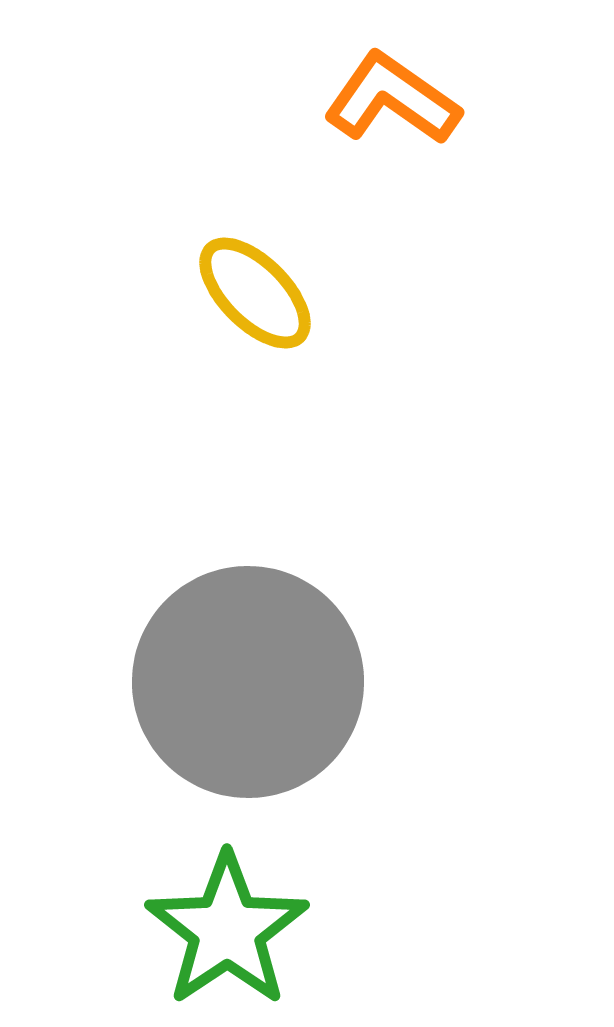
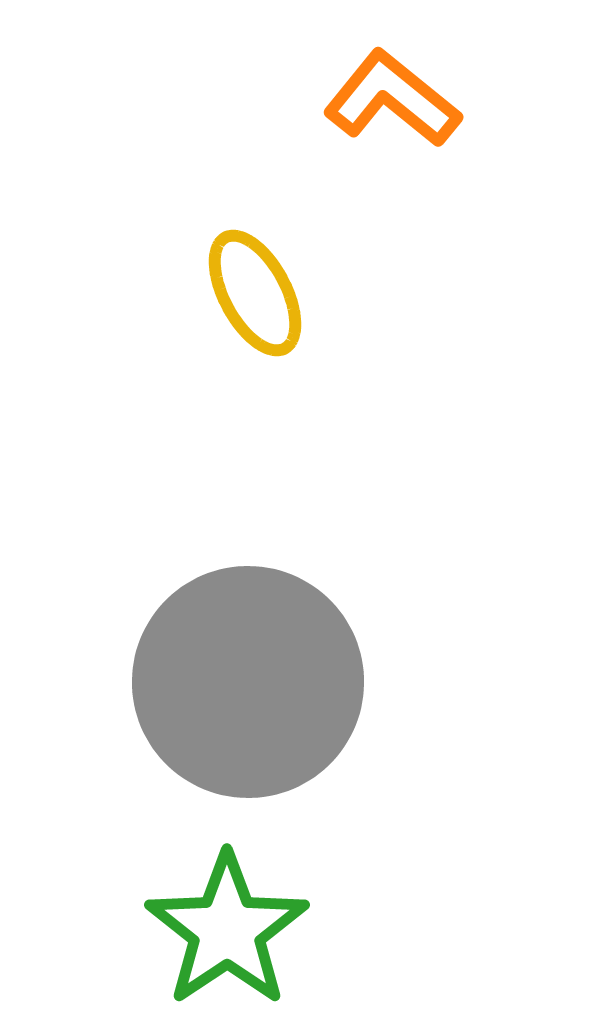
orange L-shape: rotated 4 degrees clockwise
yellow ellipse: rotated 17 degrees clockwise
